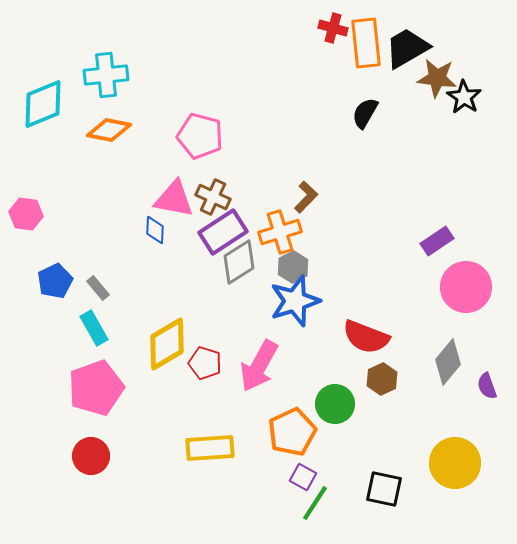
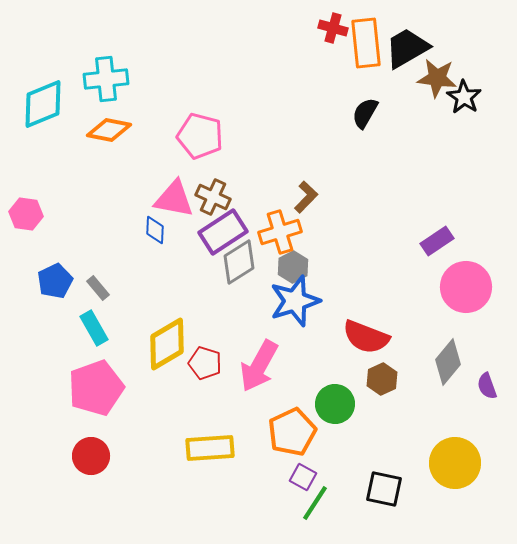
cyan cross at (106, 75): moved 4 px down
